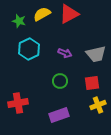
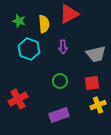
yellow semicircle: moved 2 px right, 10 px down; rotated 114 degrees clockwise
cyan hexagon: rotated 15 degrees counterclockwise
purple arrow: moved 2 px left, 6 px up; rotated 64 degrees clockwise
red cross: moved 4 px up; rotated 18 degrees counterclockwise
